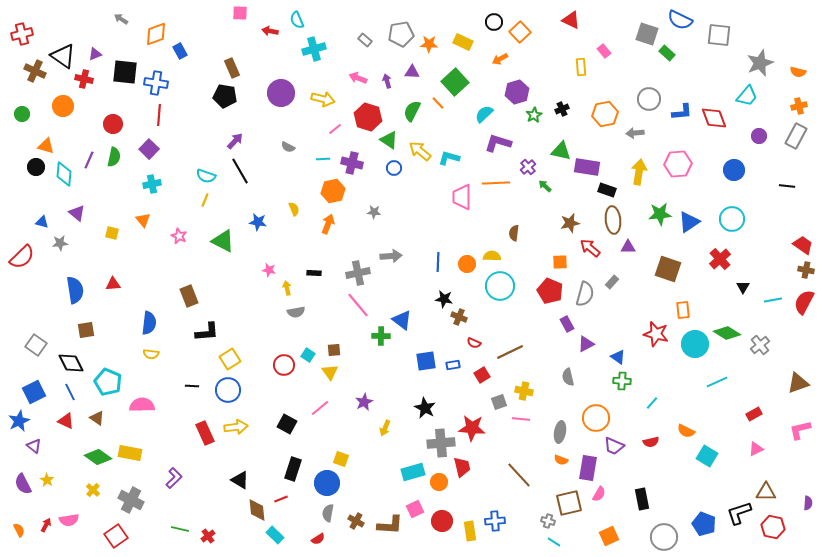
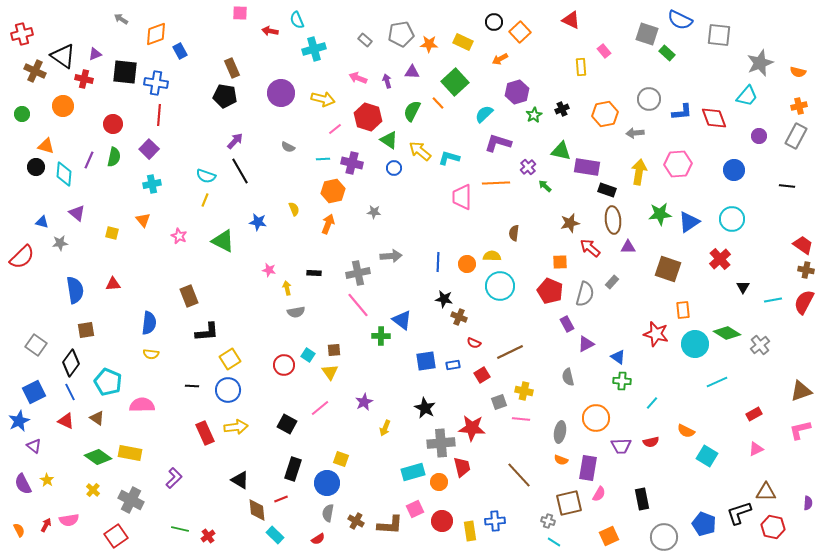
black diamond at (71, 363): rotated 64 degrees clockwise
brown triangle at (798, 383): moved 3 px right, 8 px down
purple trapezoid at (614, 446): moved 7 px right; rotated 25 degrees counterclockwise
